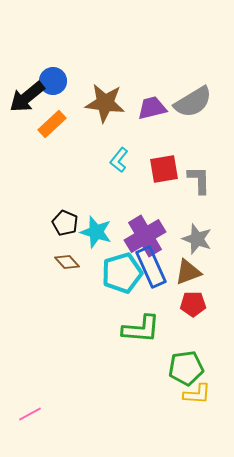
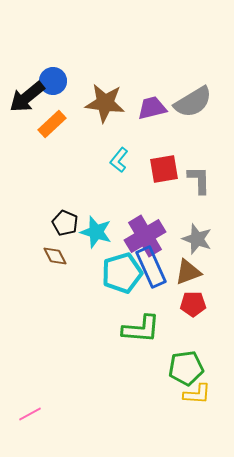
brown diamond: moved 12 px left, 6 px up; rotated 15 degrees clockwise
